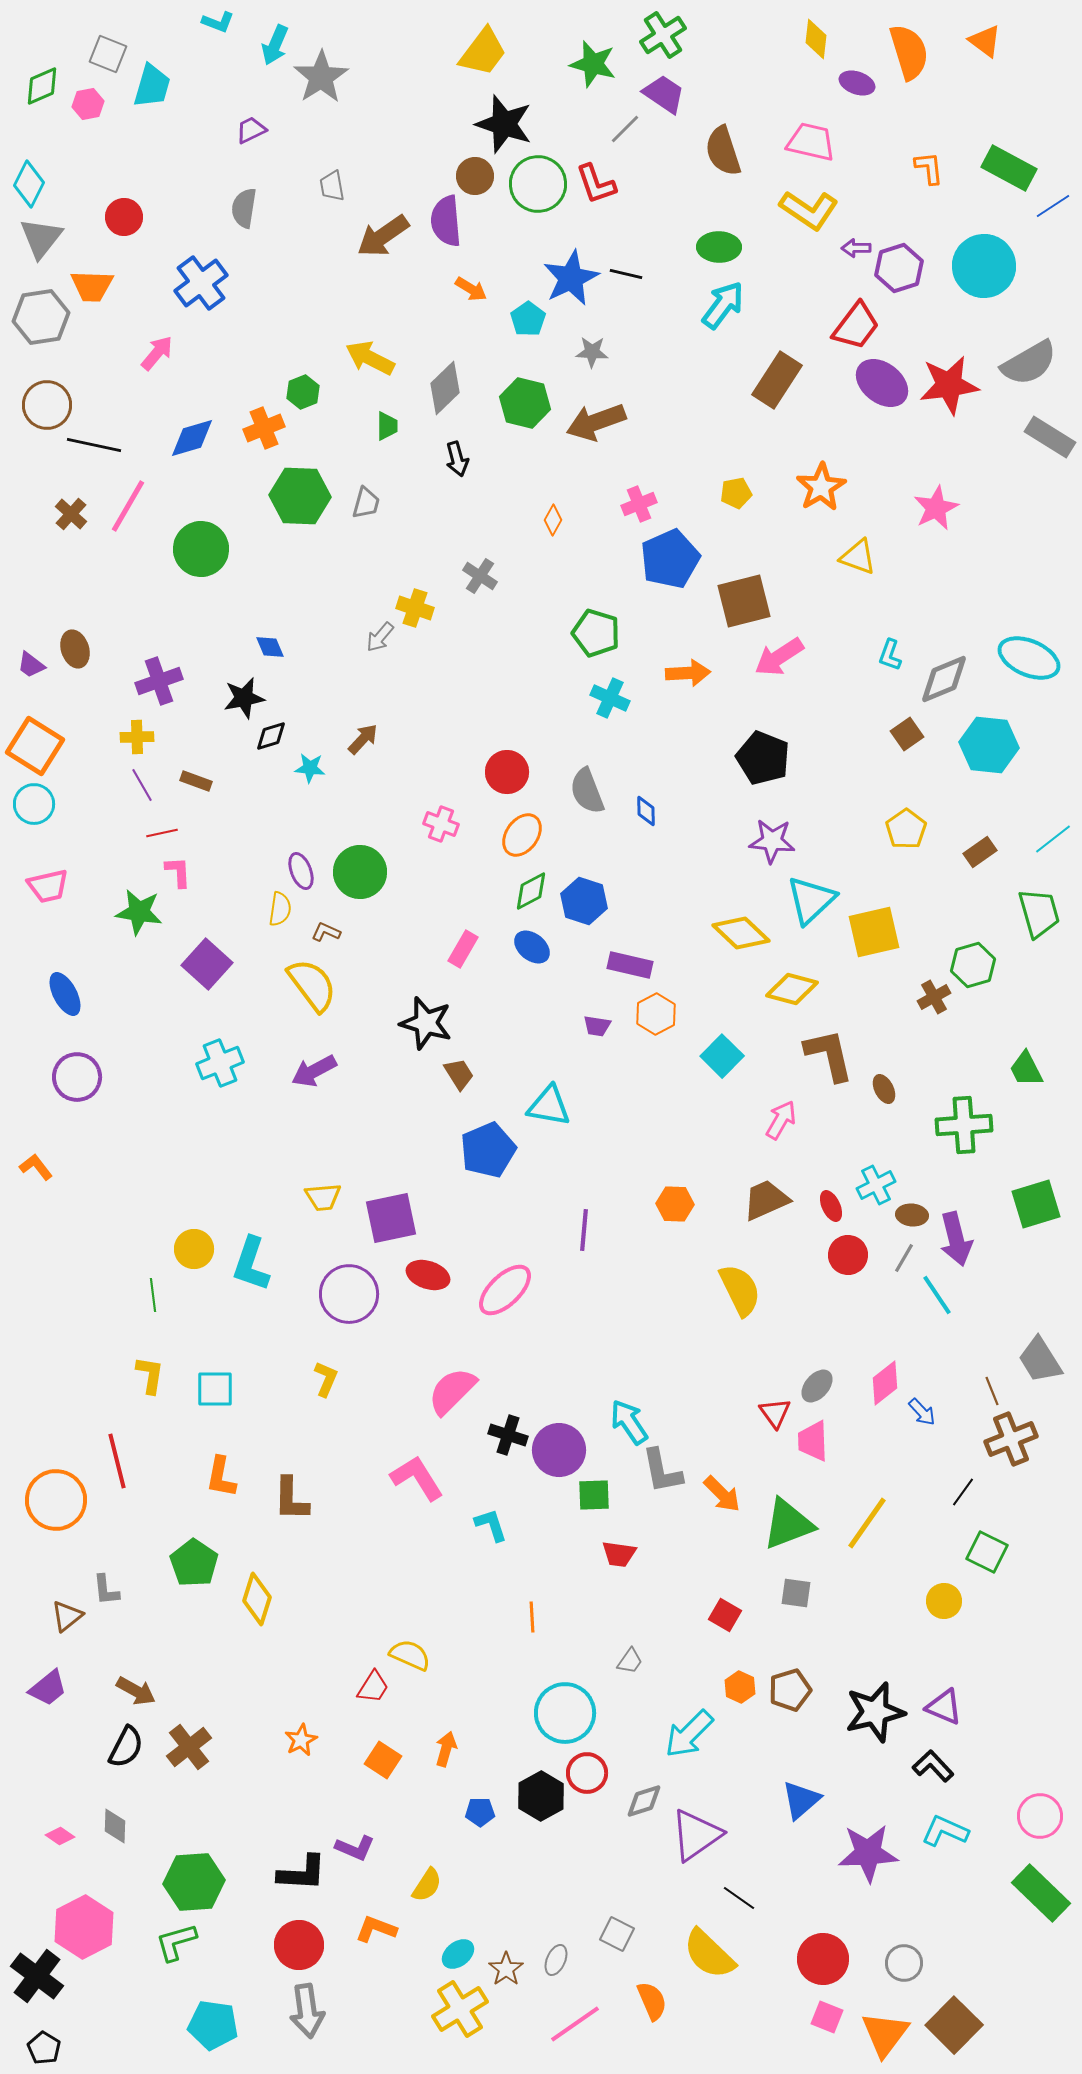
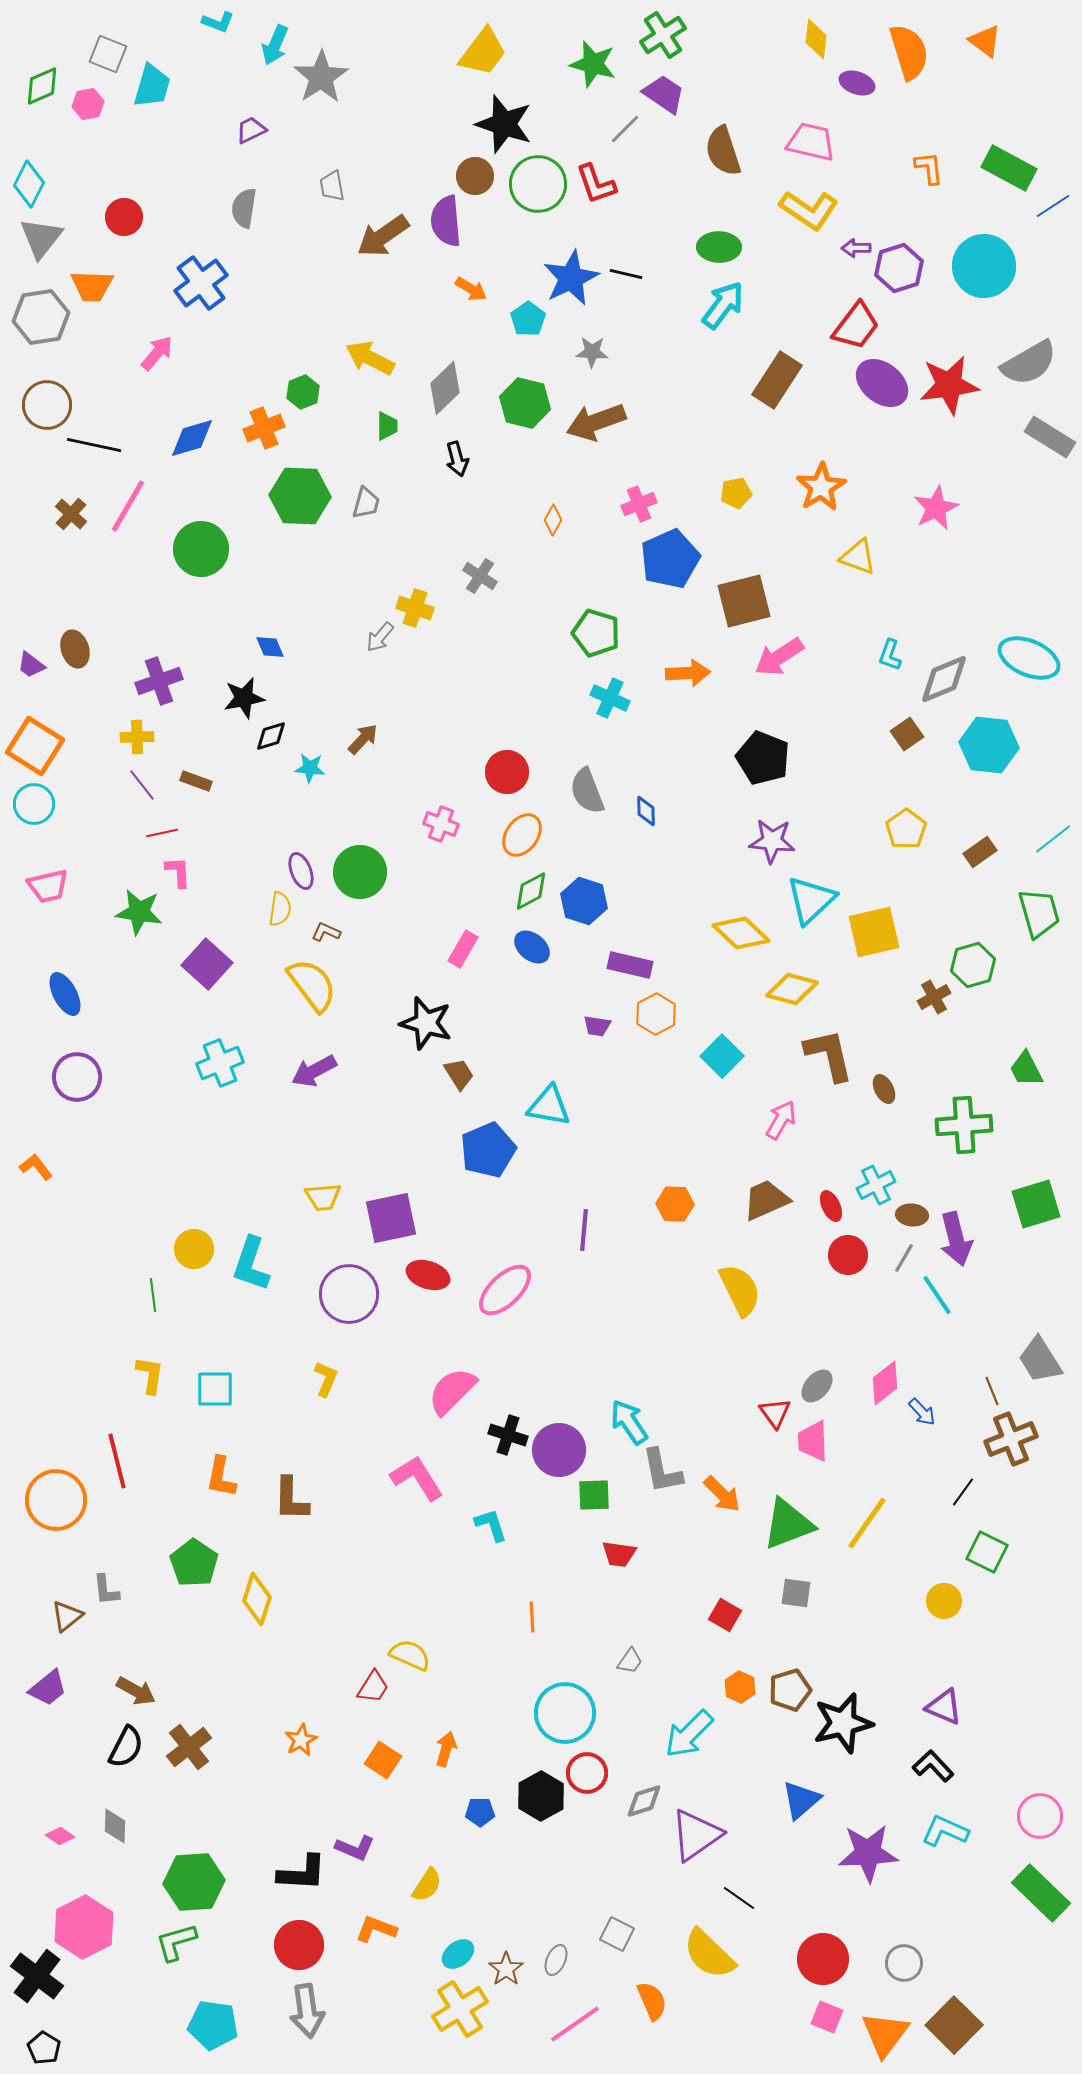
purple line at (142, 785): rotated 8 degrees counterclockwise
black star at (875, 1712): moved 32 px left, 11 px down
